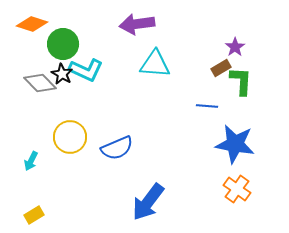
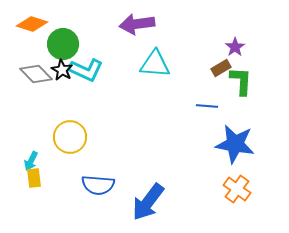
black star: moved 4 px up
gray diamond: moved 4 px left, 9 px up
blue semicircle: moved 19 px left, 37 px down; rotated 28 degrees clockwise
yellow rectangle: moved 37 px up; rotated 66 degrees counterclockwise
